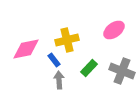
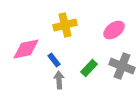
yellow cross: moved 2 px left, 15 px up
gray cross: moved 5 px up
